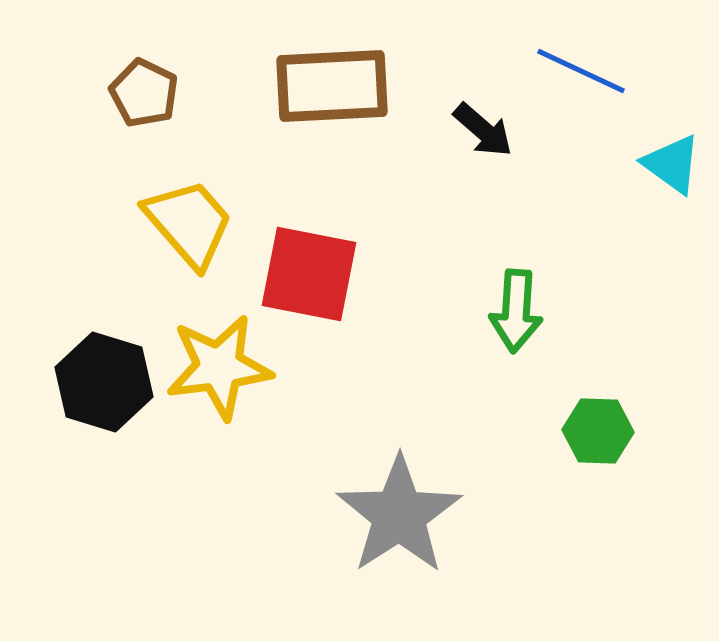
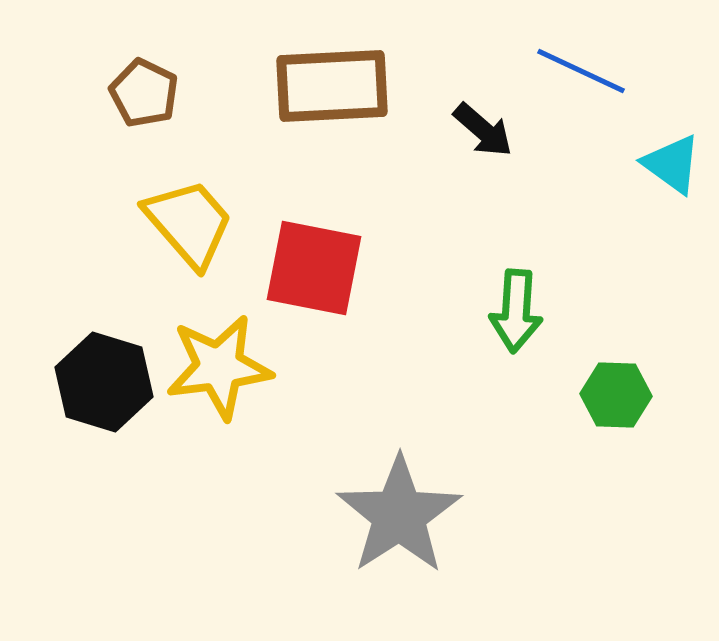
red square: moved 5 px right, 6 px up
green hexagon: moved 18 px right, 36 px up
